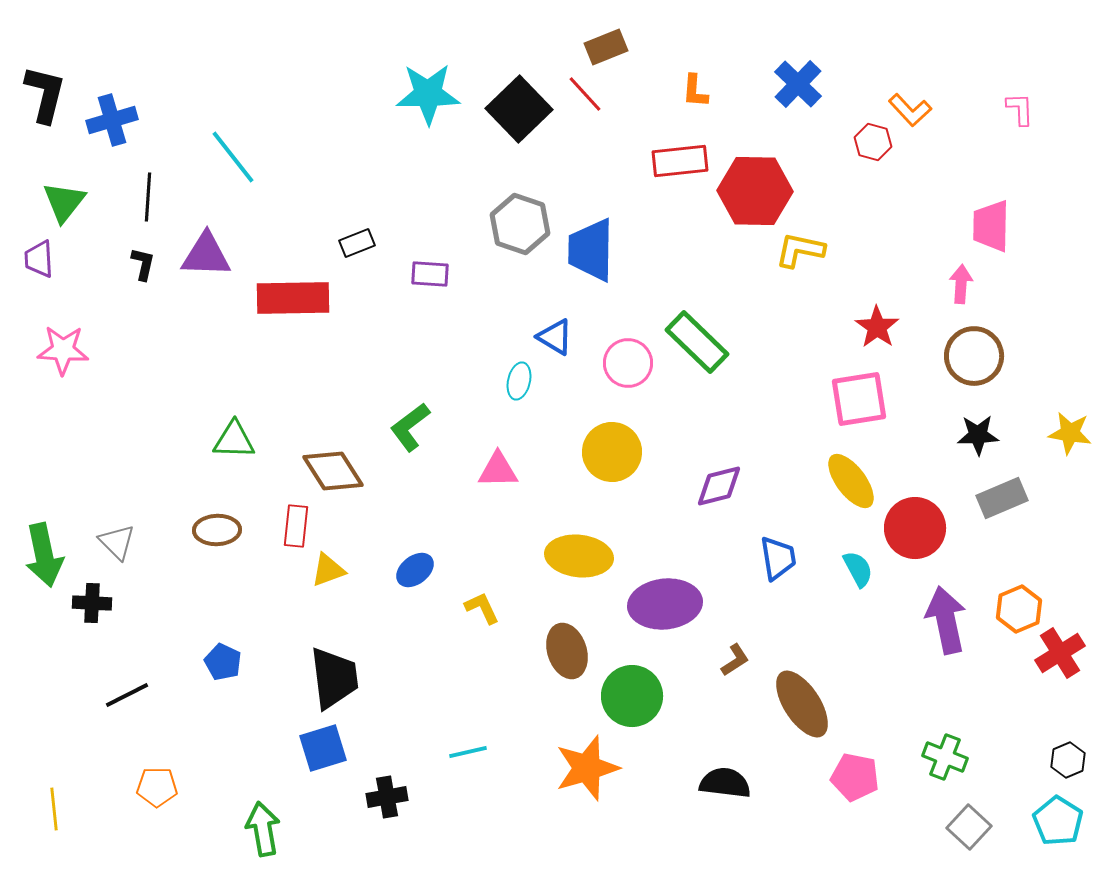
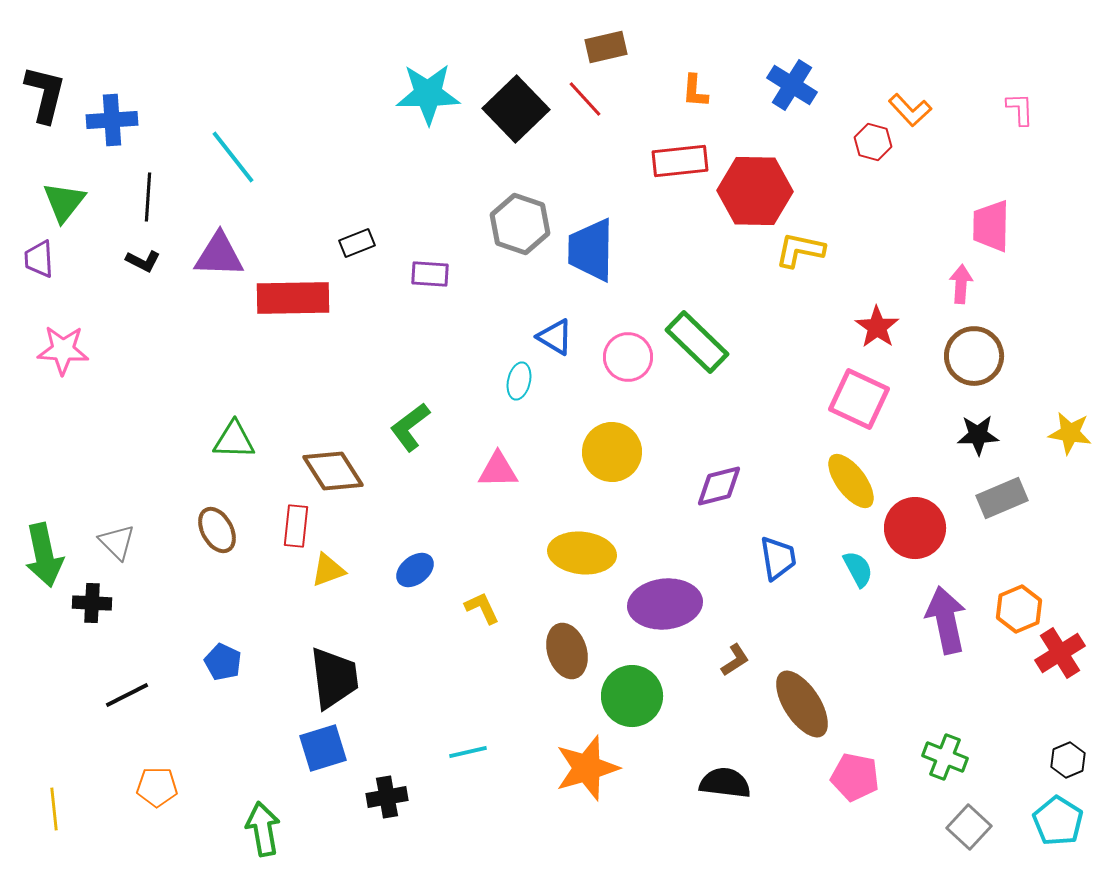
brown rectangle at (606, 47): rotated 9 degrees clockwise
blue cross at (798, 84): moved 6 px left, 1 px down; rotated 12 degrees counterclockwise
red line at (585, 94): moved 5 px down
black square at (519, 109): moved 3 px left
blue cross at (112, 120): rotated 12 degrees clockwise
purple triangle at (206, 255): moved 13 px right
black L-shape at (143, 264): moved 3 px up; rotated 104 degrees clockwise
pink circle at (628, 363): moved 6 px up
pink square at (859, 399): rotated 34 degrees clockwise
brown ellipse at (217, 530): rotated 63 degrees clockwise
yellow ellipse at (579, 556): moved 3 px right, 3 px up
